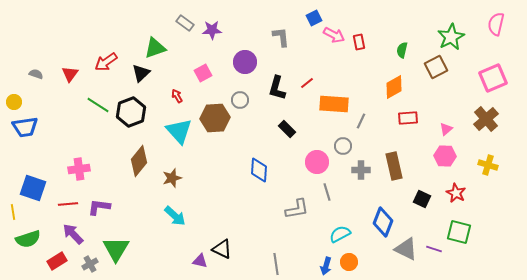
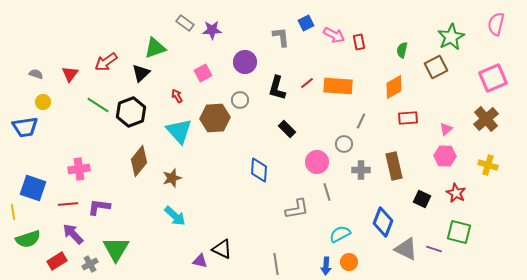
blue square at (314, 18): moved 8 px left, 5 px down
yellow circle at (14, 102): moved 29 px right
orange rectangle at (334, 104): moved 4 px right, 18 px up
gray circle at (343, 146): moved 1 px right, 2 px up
blue arrow at (326, 266): rotated 12 degrees counterclockwise
